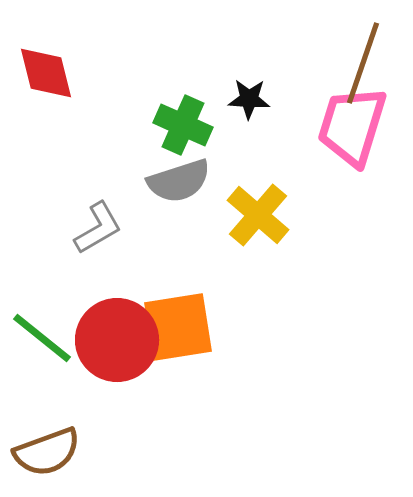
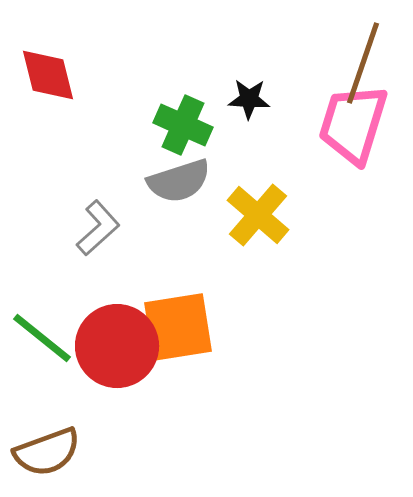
red diamond: moved 2 px right, 2 px down
pink trapezoid: moved 1 px right, 2 px up
gray L-shape: rotated 12 degrees counterclockwise
red circle: moved 6 px down
